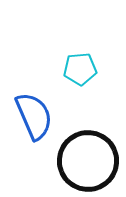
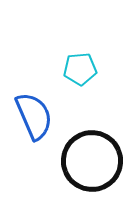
black circle: moved 4 px right
